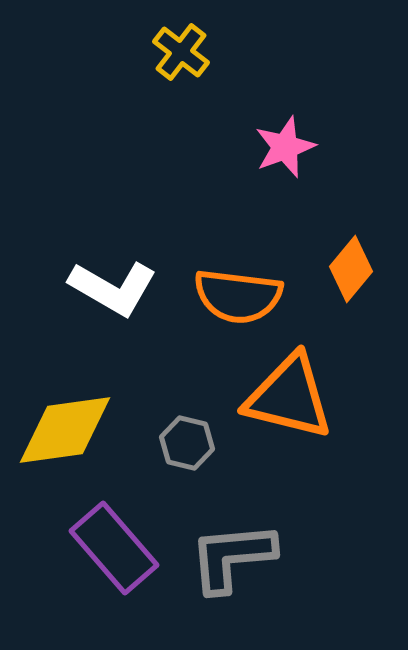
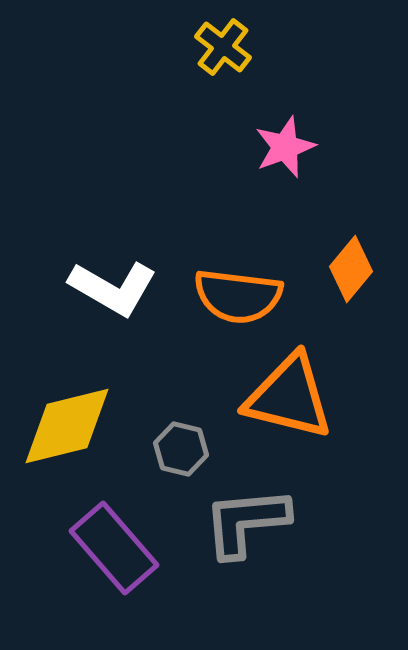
yellow cross: moved 42 px right, 5 px up
yellow diamond: moved 2 px right, 4 px up; rotated 6 degrees counterclockwise
gray hexagon: moved 6 px left, 6 px down
gray L-shape: moved 14 px right, 35 px up
